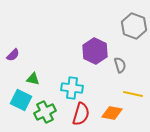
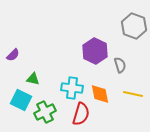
orange diamond: moved 12 px left, 19 px up; rotated 70 degrees clockwise
